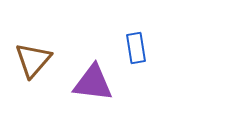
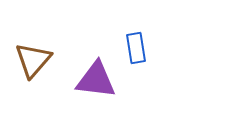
purple triangle: moved 3 px right, 3 px up
